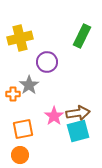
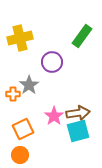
green rectangle: rotated 10 degrees clockwise
purple circle: moved 5 px right
orange square: rotated 15 degrees counterclockwise
